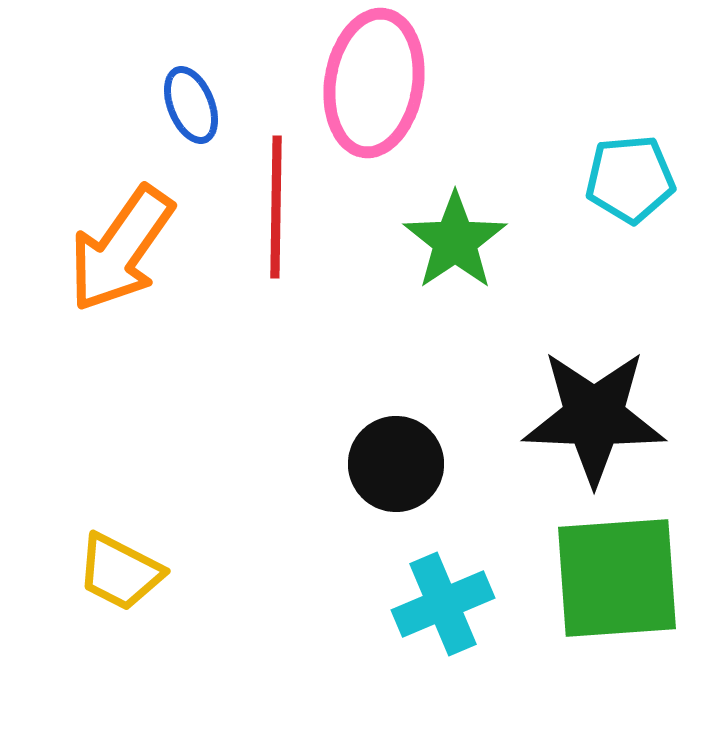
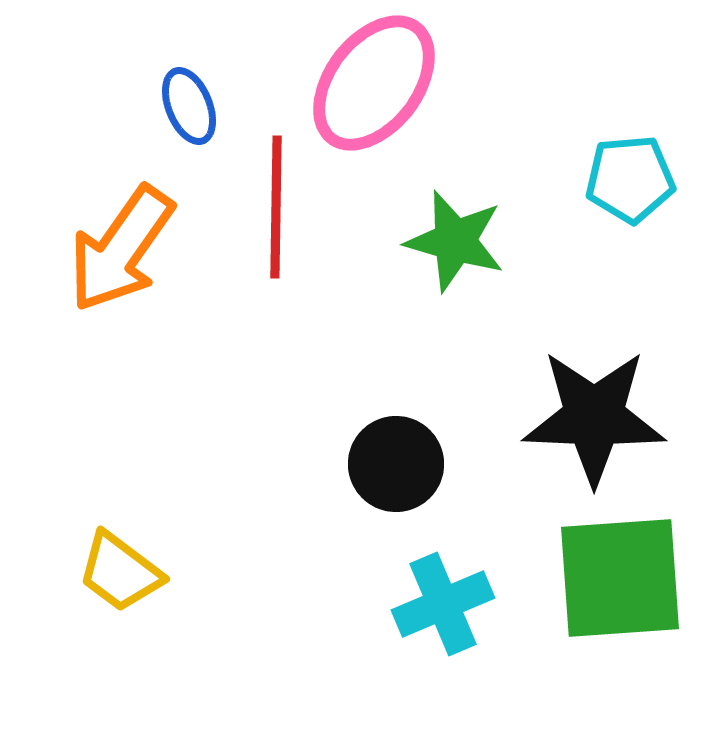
pink ellipse: rotated 28 degrees clockwise
blue ellipse: moved 2 px left, 1 px down
green star: rotated 22 degrees counterclockwise
yellow trapezoid: rotated 10 degrees clockwise
green square: moved 3 px right
